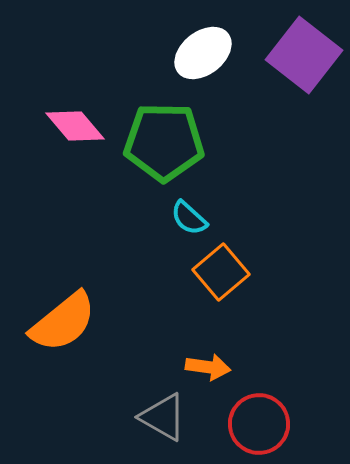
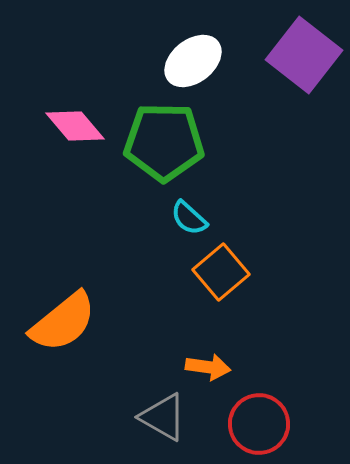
white ellipse: moved 10 px left, 8 px down
